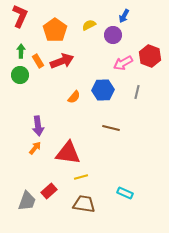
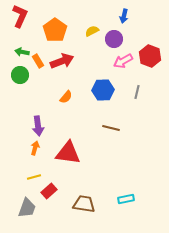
blue arrow: rotated 16 degrees counterclockwise
yellow semicircle: moved 3 px right, 6 px down
purple circle: moved 1 px right, 4 px down
green arrow: moved 1 px right, 1 px down; rotated 80 degrees counterclockwise
pink arrow: moved 2 px up
orange semicircle: moved 8 px left
orange arrow: rotated 24 degrees counterclockwise
yellow line: moved 47 px left
cyan rectangle: moved 1 px right, 6 px down; rotated 35 degrees counterclockwise
gray trapezoid: moved 7 px down
